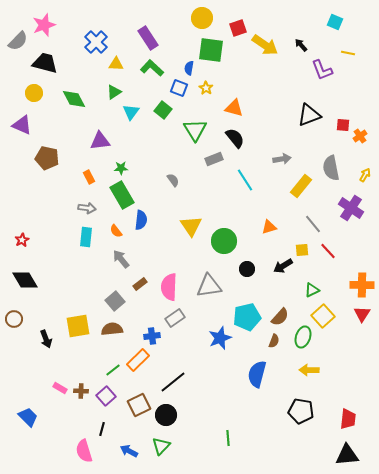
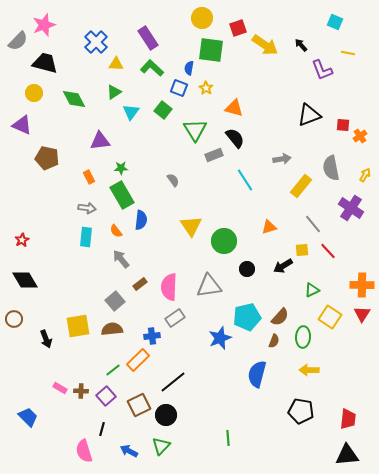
gray rectangle at (214, 159): moved 4 px up
yellow square at (323, 316): moved 7 px right, 1 px down; rotated 15 degrees counterclockwise
green ellipse at (303, 337): rotated 15 degrees counterclockwise
